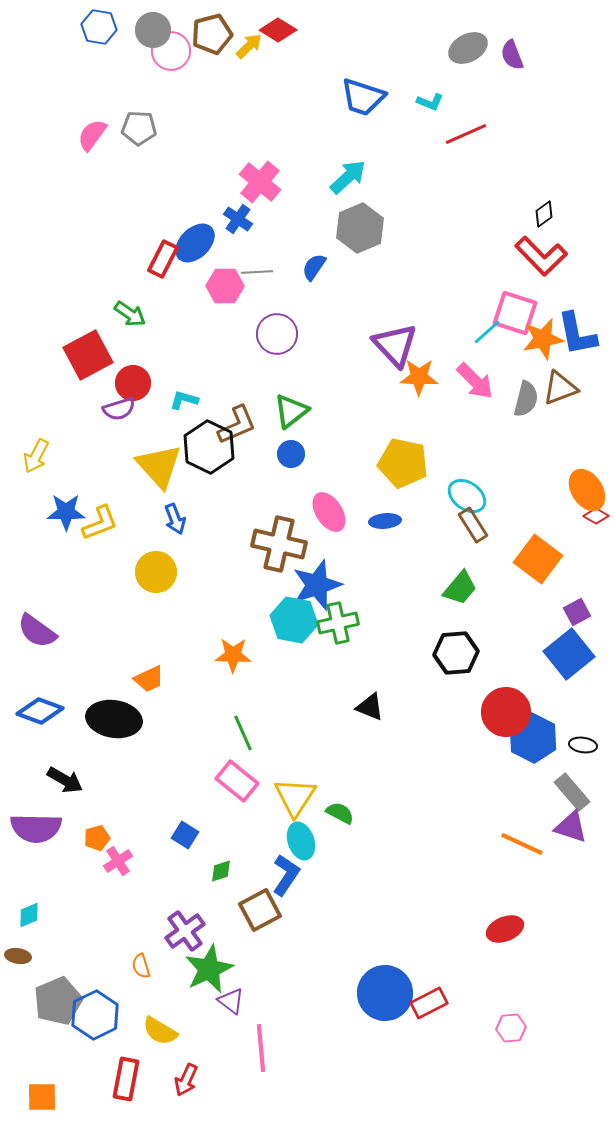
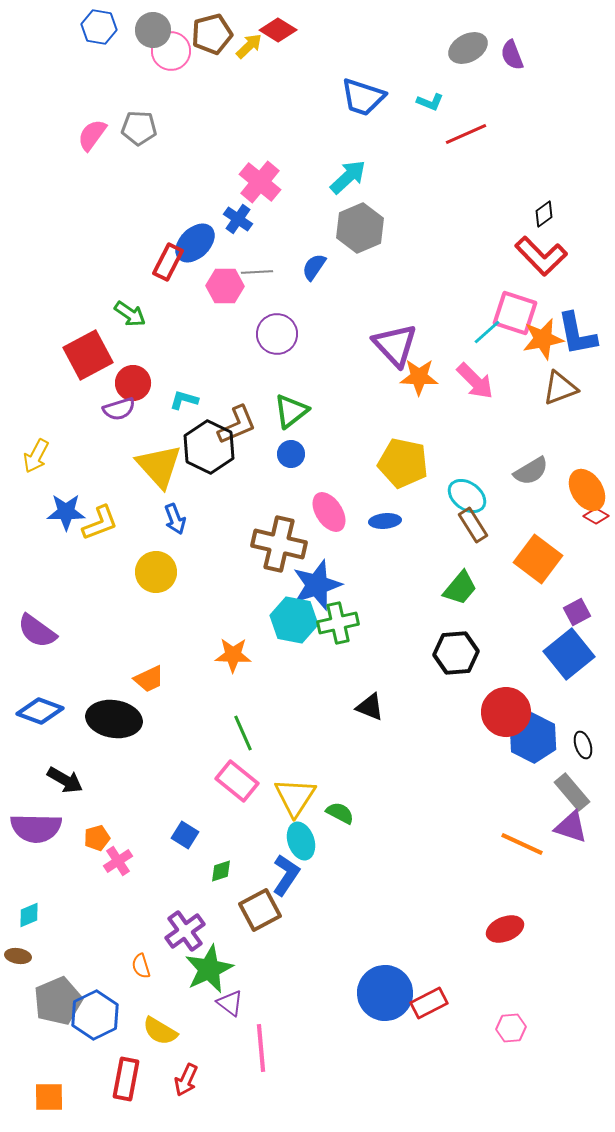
red rectangle at (163, 259): moved 5 px right, 3 px down
gray semicircle at (526, 399): moved 5 px right, 72 px down; rotated 45 degrees clockwise
black ellipse at (583, 745): rotated 64 degrees clockwise
purple triangle at (231, 1001): moved 1 px left, 2 px down
orange square at (42, 1097): moved 7 px right
